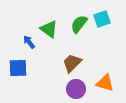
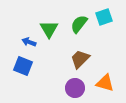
cyan square: moved 2 px right, 2 px up
green triangle: rotated 24 degrees clockwise
blue arrow: rotated 32 degrees counterclockwise
brown trapezoid: moved 8 px right, 4 px up
blue square: moved 5 px right, 2 px up; rotated 24 degrees clockwise
purple circle: moved 1 px left, 1 px up
